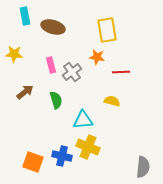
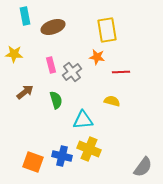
brown ellipse: rotated 35 degrees counterclockwise
yellow cross: moved 1 px right, 2 px down
gray semicircle: rotated 30 degrees clockwise
